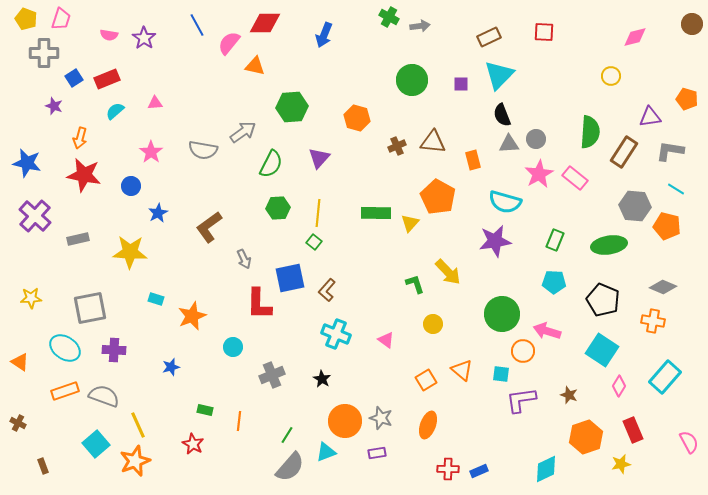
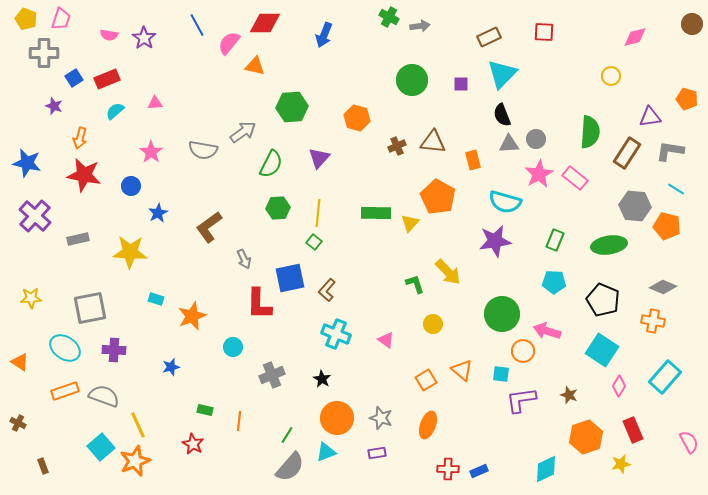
cyan triangle at (499, 75): moved 3 px right, 1 px up
brown rectangle at (624, 152): moved 3 px right, 1 px down
orange circle at (345, 421): moved 8 px left, 3 px up
cyan square at (96, 444): moved 5 px right, 3 px down
